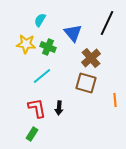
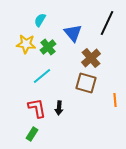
green cross: rotated 28 degrees clockwise
